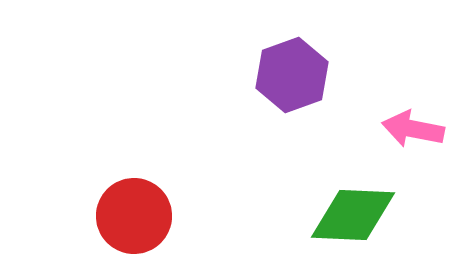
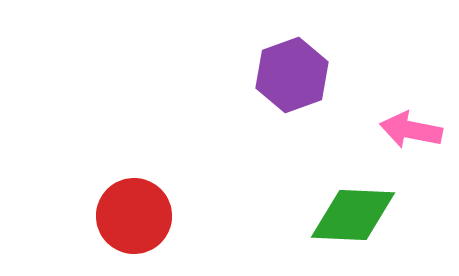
pink arrow: moved 2 px left, 1 px down
